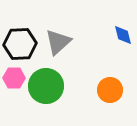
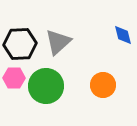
orange circle: moved 7 px left, 5 px up
